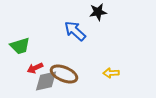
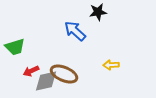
green trapezoid: moved 5 px left, 1 px down
red arrow: moved 4 px left, 3 px down
yellow arrow: moved 8 px up
